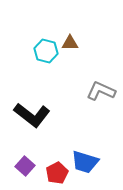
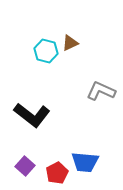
brown triangle: rotated 24 degrees counterclockwise
blue trapezoid: rotated 12 degrees counterclockwise
